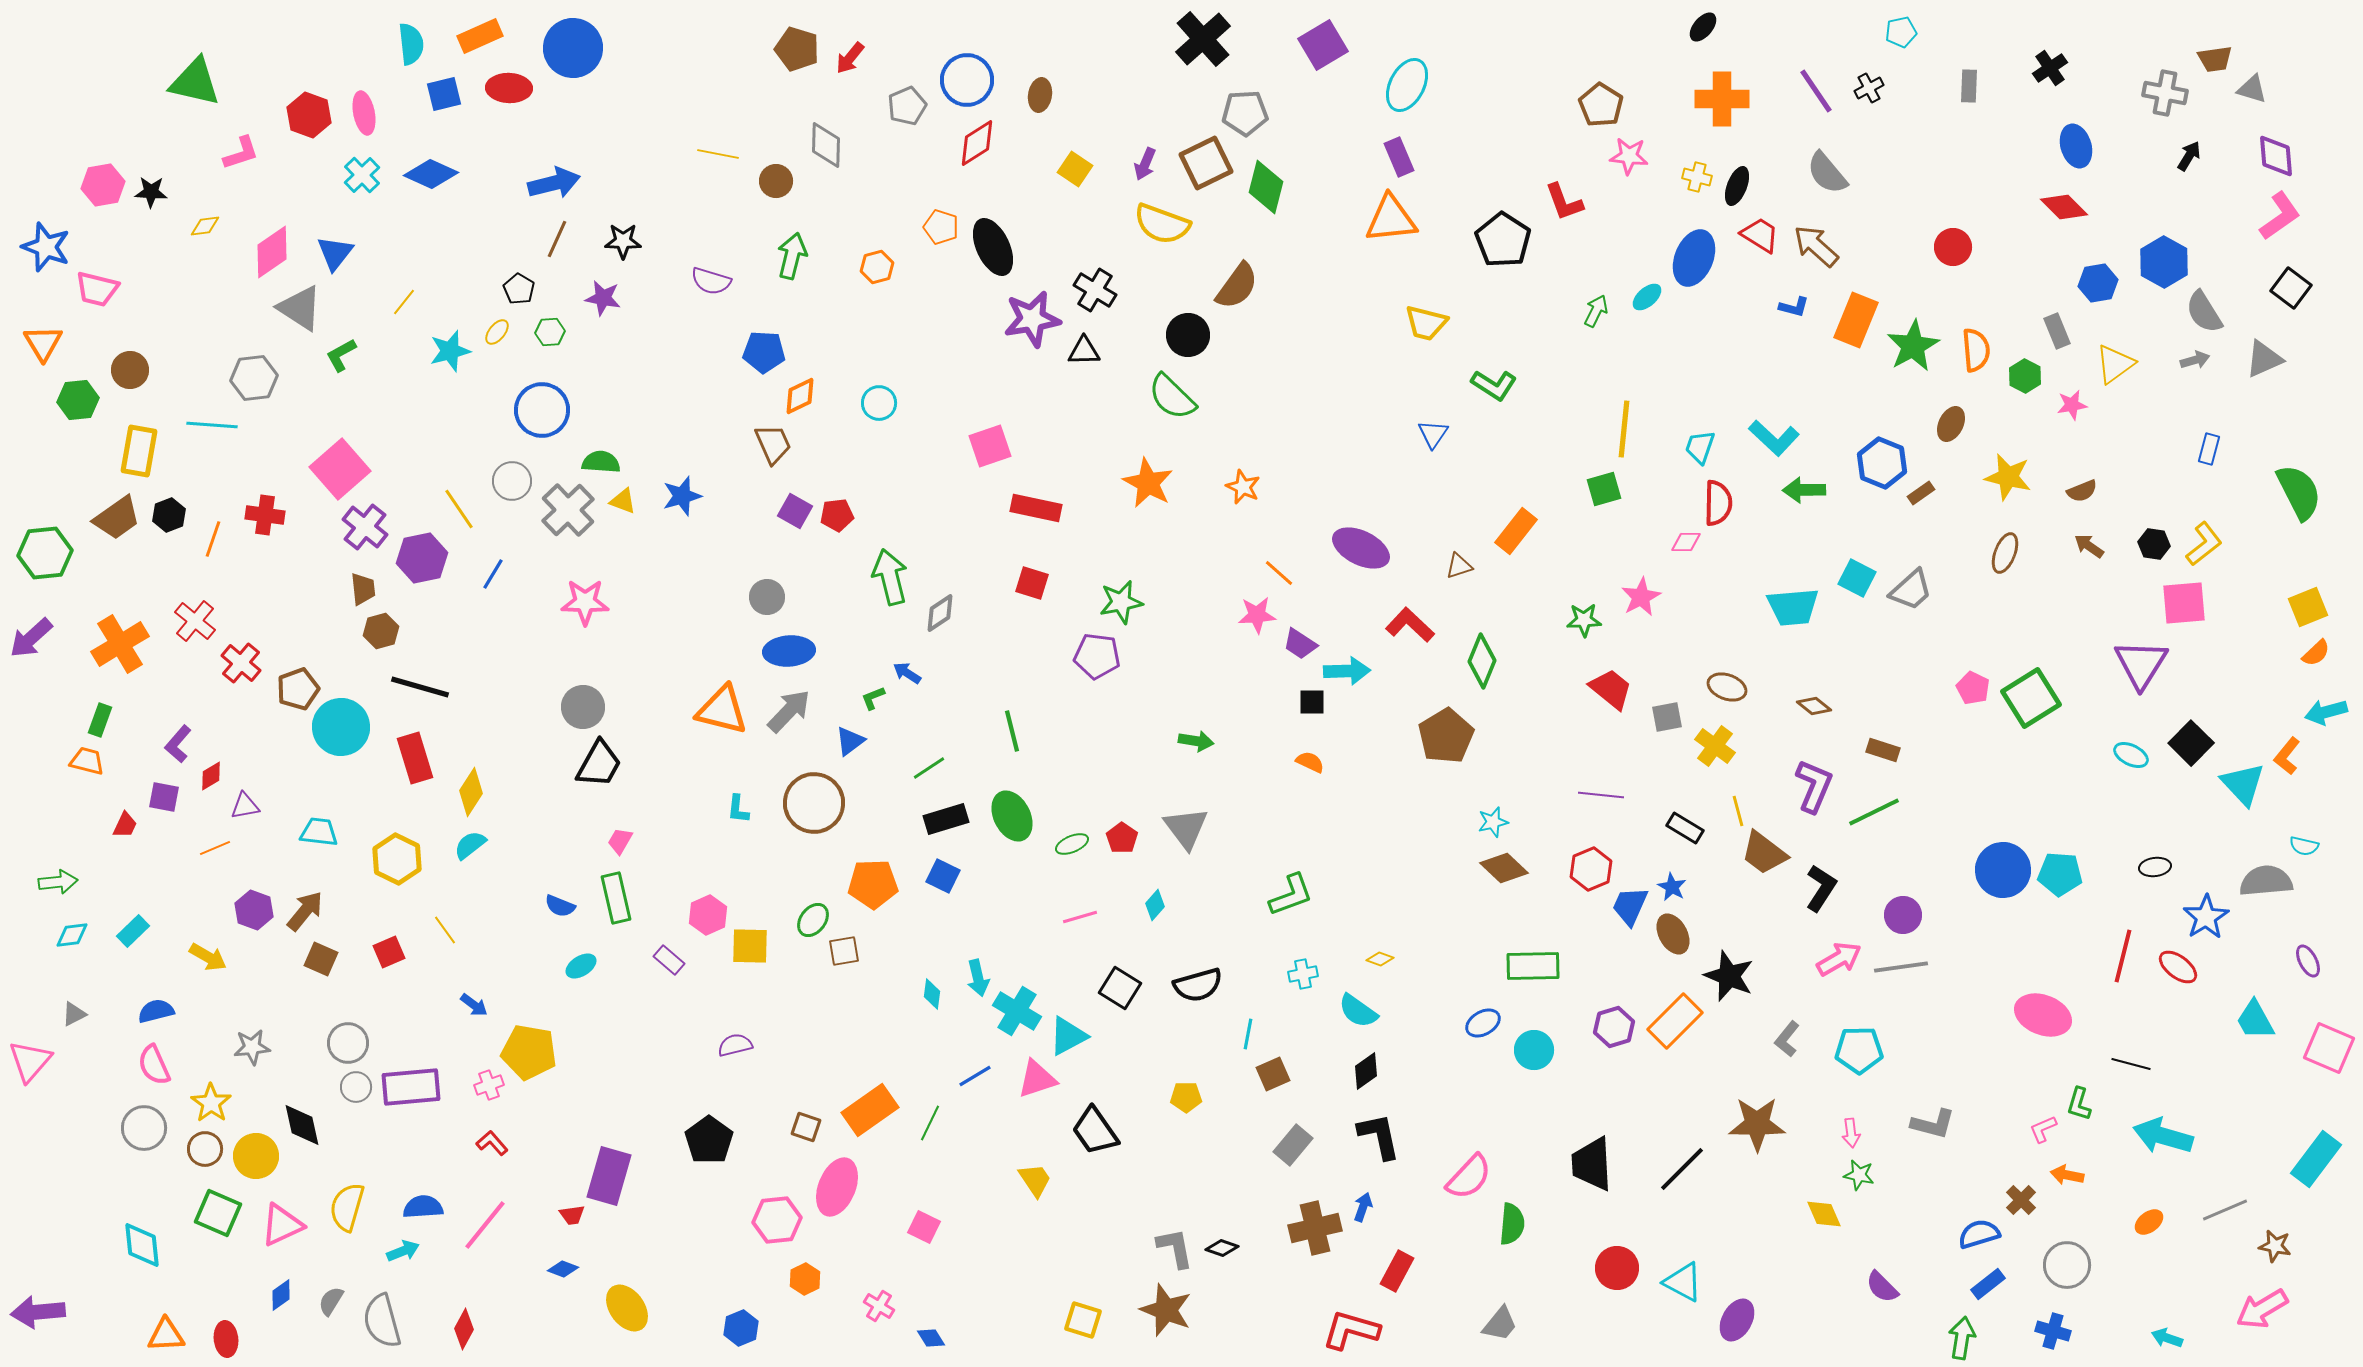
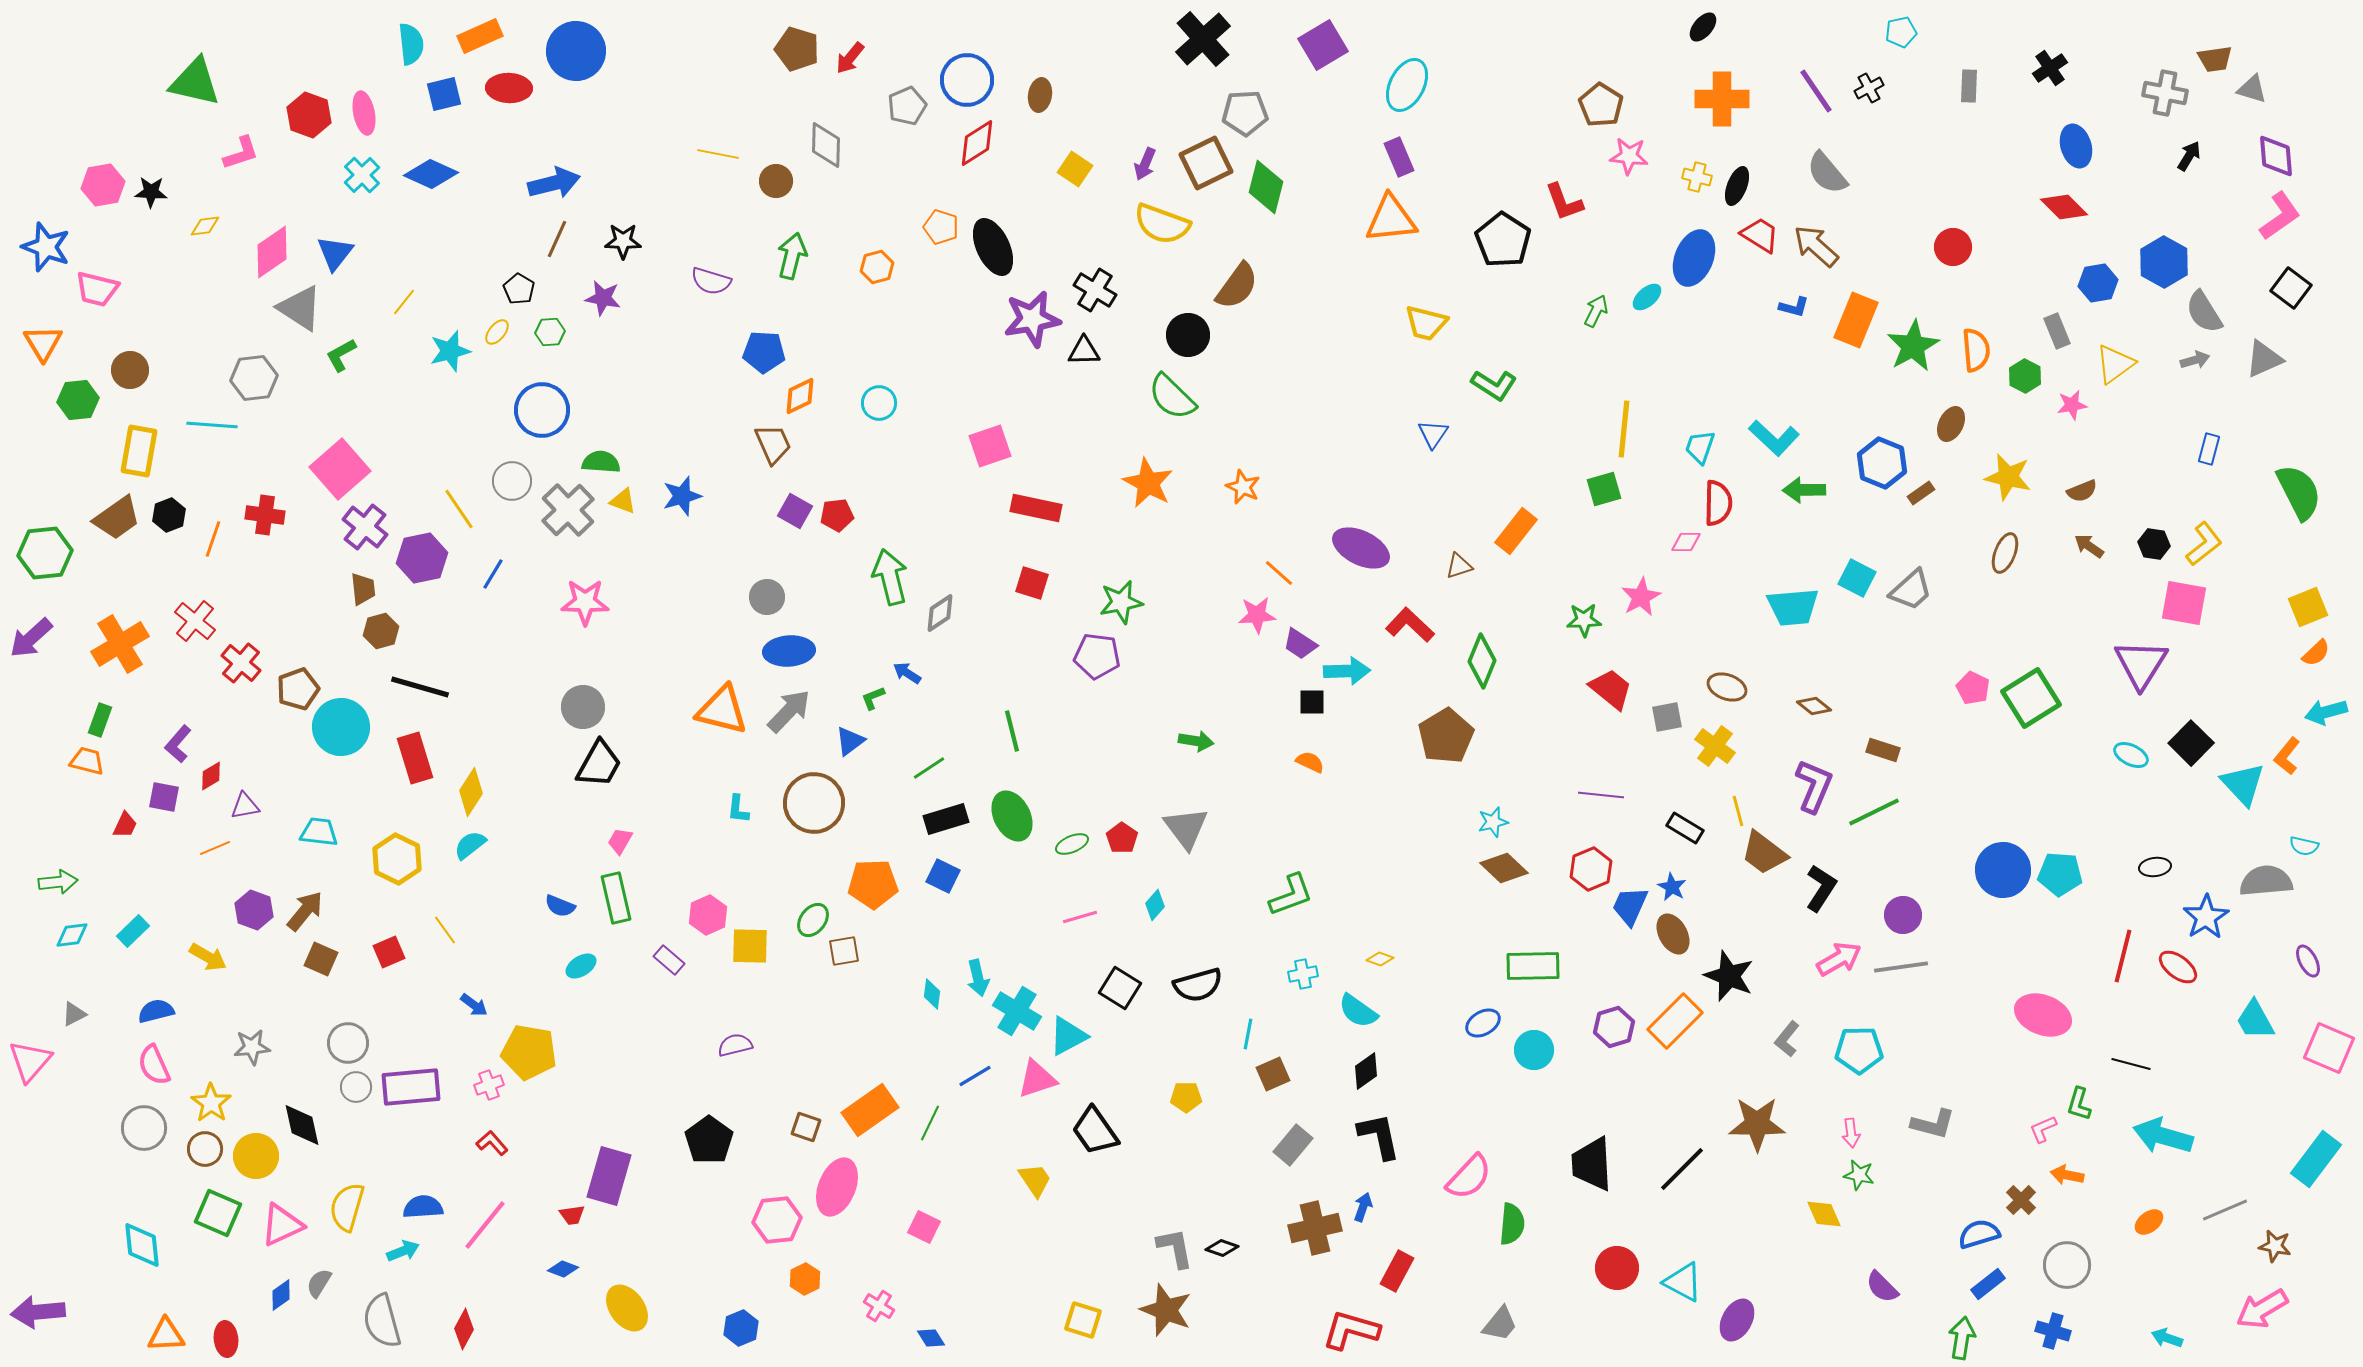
blue circle at (573, 48): moved 3 px right, 3 px down
pink square at (2184, 603): rotated 15 degrees clockwise
gray semicircle at (331, 1301): moved 12 px left, 18 px up
